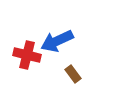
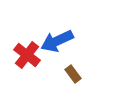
red cross: rotated 24 degrees clockwise
